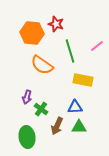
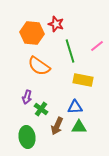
orange semicircle: moved 3 px left, 1 px down
